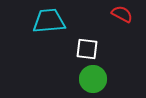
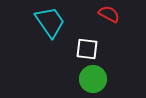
red semicircle: moved 13 px left
cyan trapezoid: moved 1 px right, 1 px down; rotated 60 degrees clockwise
